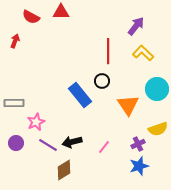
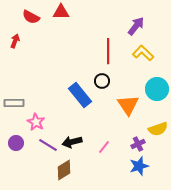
pink star: rotated 18 degrees counterclockwise
